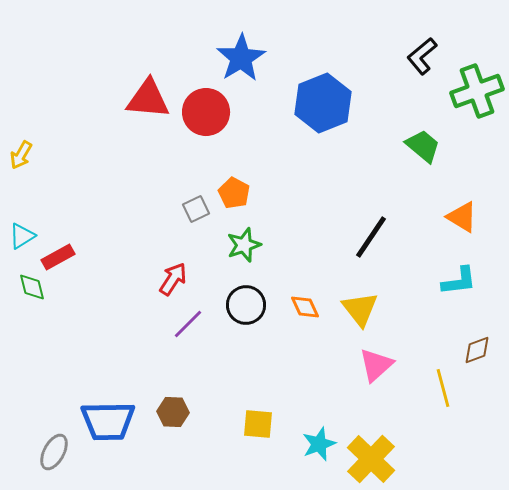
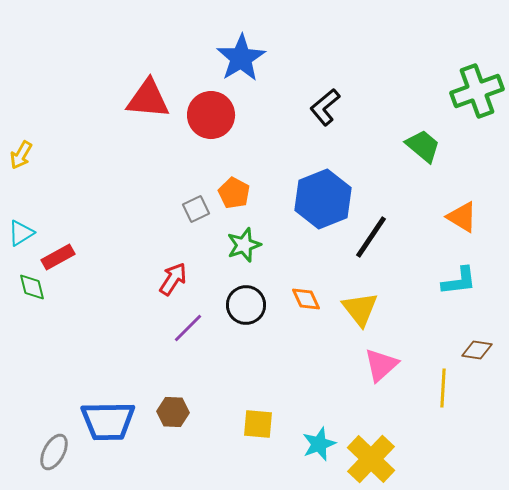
black L-shape: moved 97 px left, 51 px down
blue hexagon: moved 96 px down
red circle: moved 5 px right, 3 px down
cyan triangle: moved 1 px left, 3 px up
orange diamond: moved 1 px right, 8 px up
purple line: moved 4 px down
brown diamond: rotated 28 degrees clockwise
pink triangle: moved 5 px right
yellow line: rotated 18 degrees clockwise
